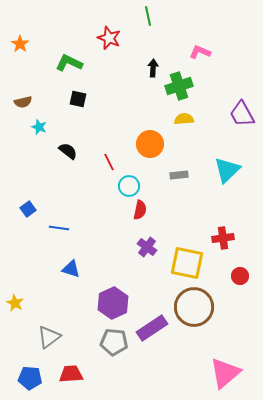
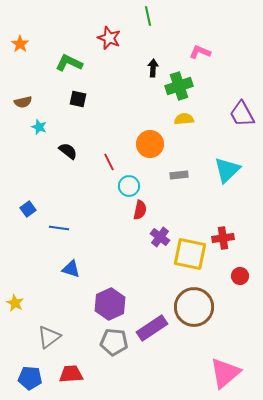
purple cross: moved 13 px right, 10 px up
yellow square: moved 3 px right, 9 px up
purple hexagon: moved 3 px left, 1 px down
